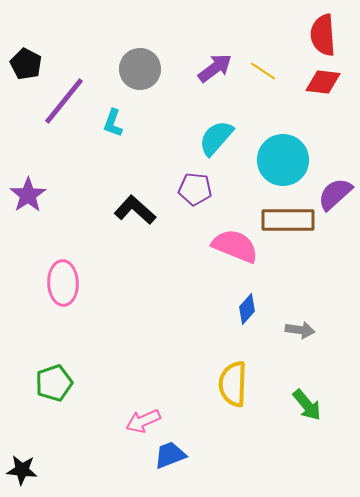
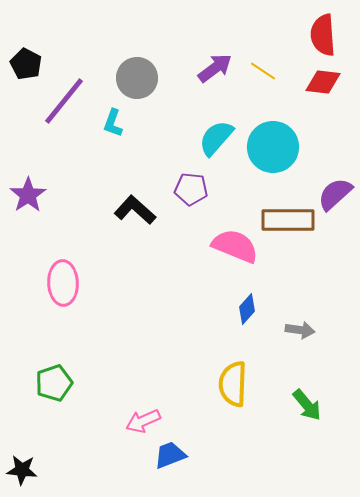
gray circle: moved 3 px left, 9 px down
cyan circle: moved 10 px left, 13 px up
purple pentagon: moved 4 px left
